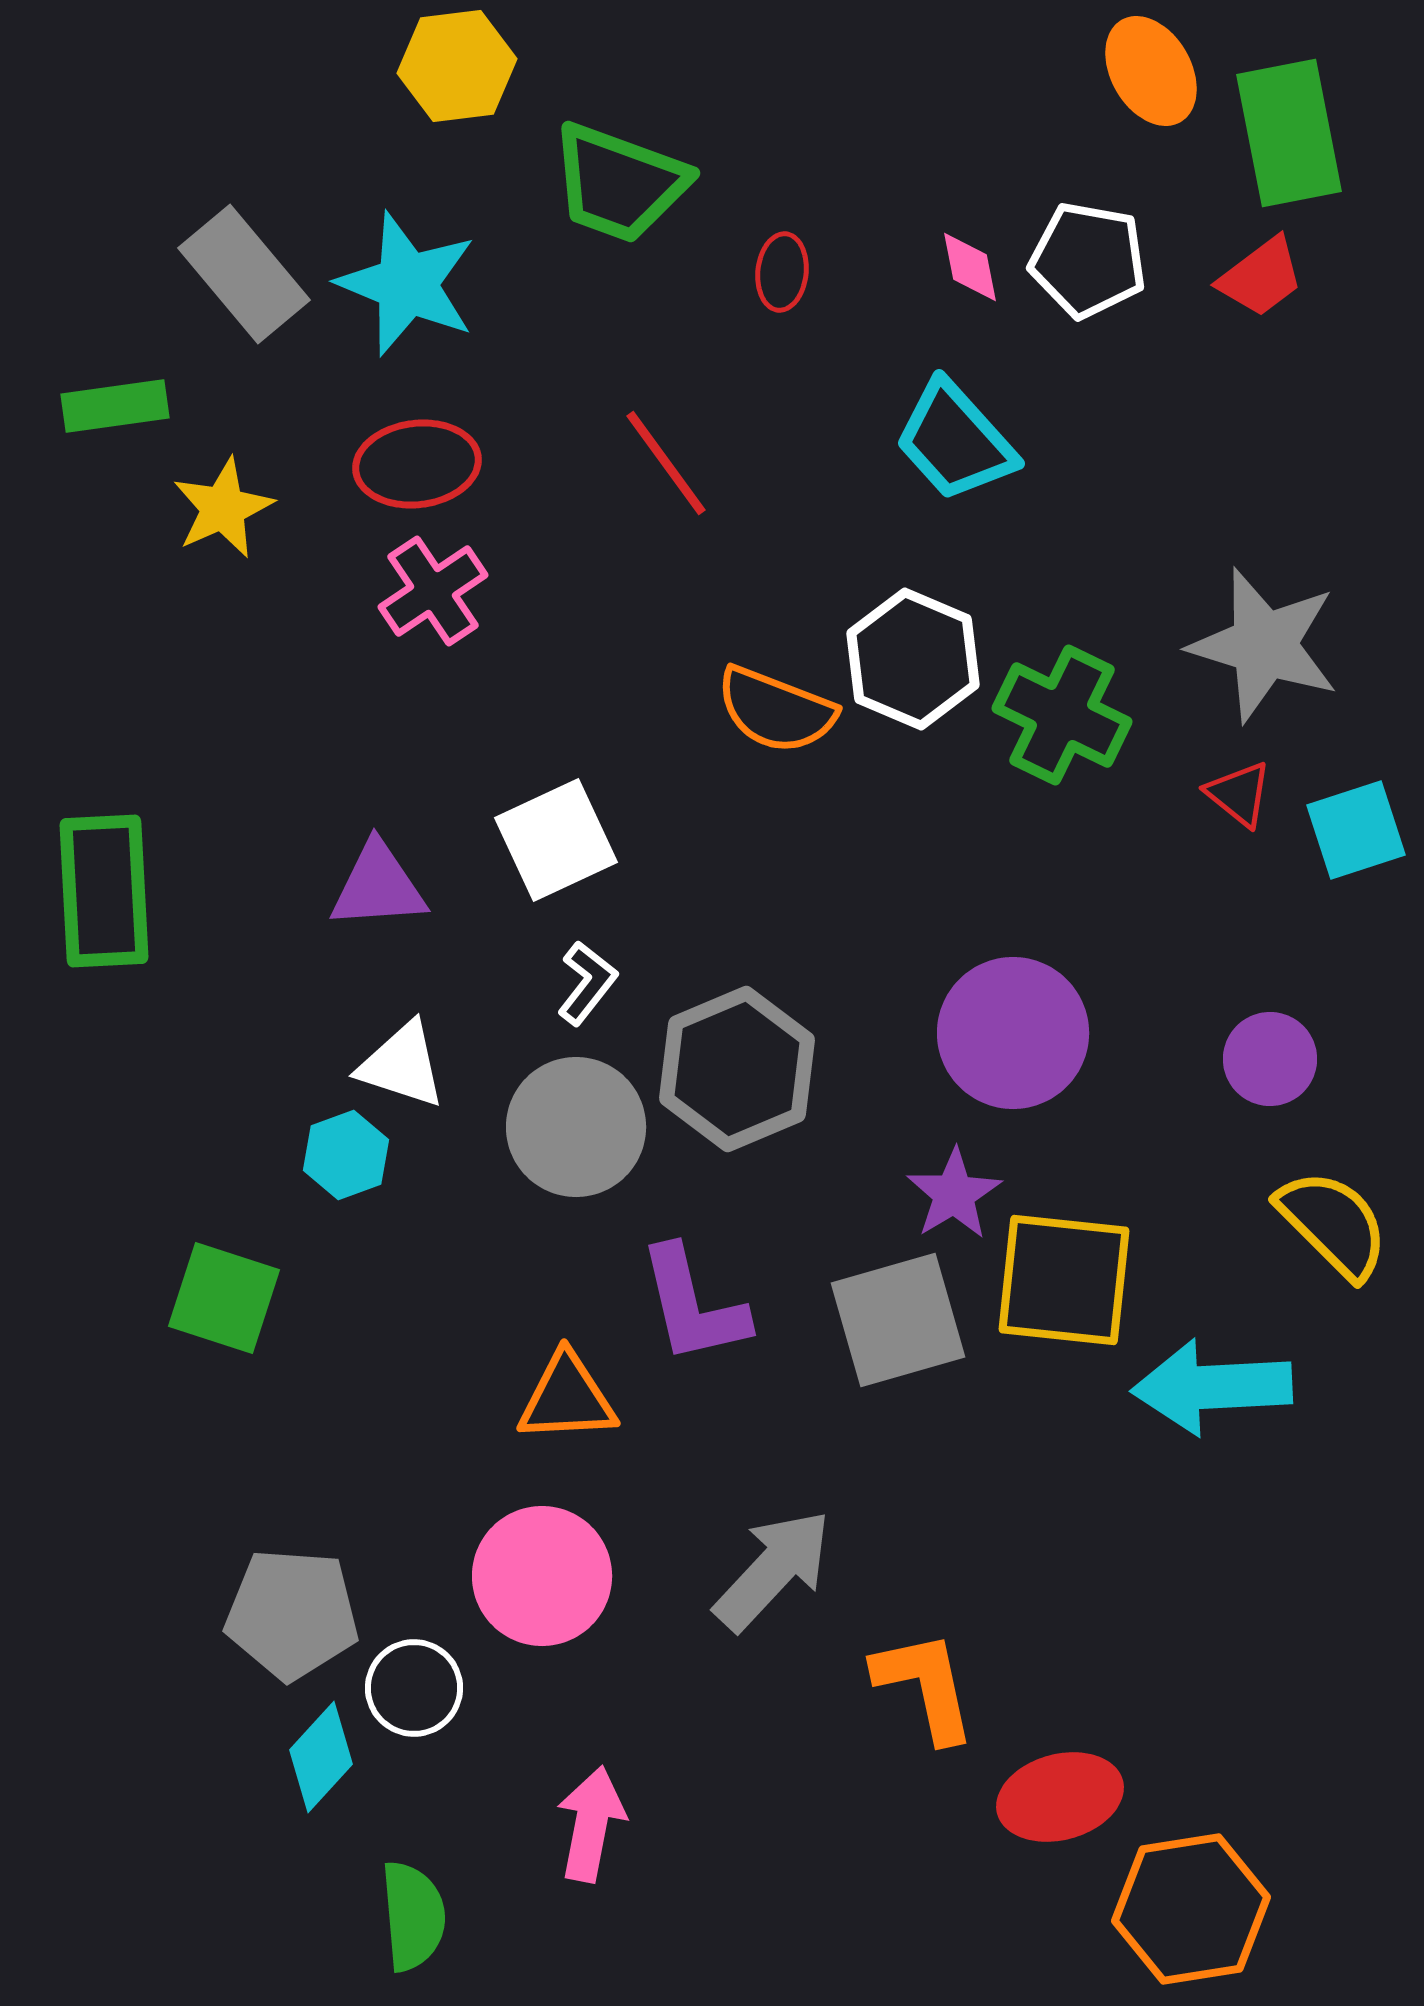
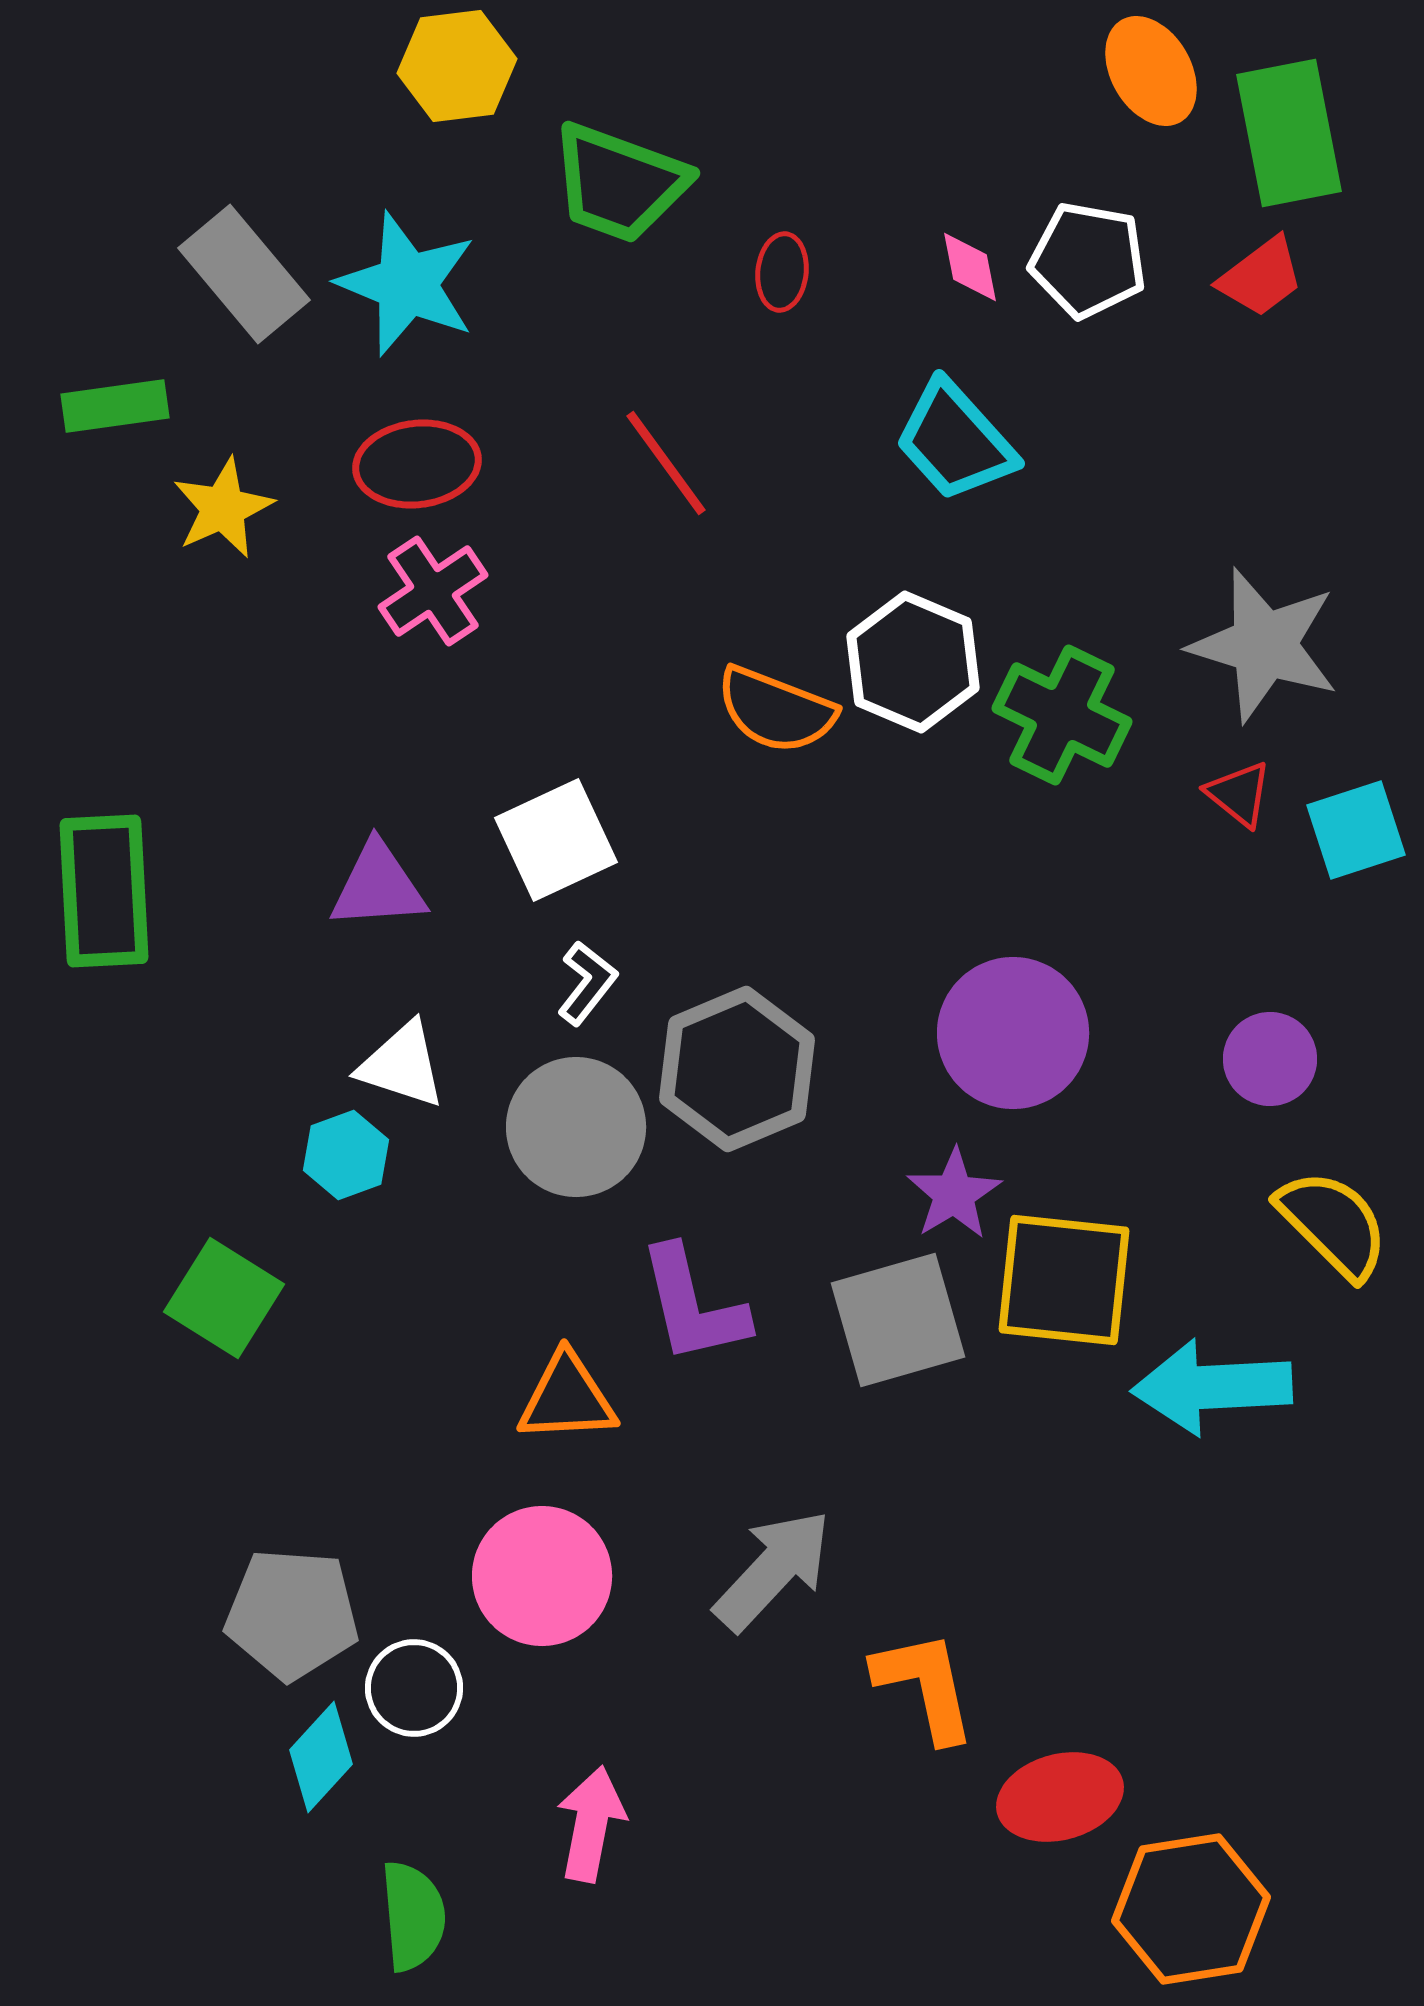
white hexagon at (913, 659): moved 3 px down
green square at (224, 1298): rotated 14 degrees clockwise
